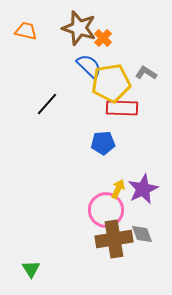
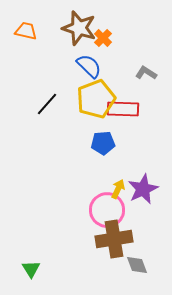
yellow pentagon: moved 15 px left, 16 px down; rotated 12 degrees counterclockwise
red rectangle: moved 1 px right, 1 px down
pink circle: moved 1 px right
gray diamond: moved 5 px left, 31 px down
